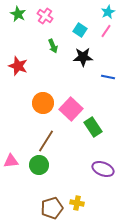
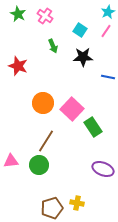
pink square: moved 1 px right
